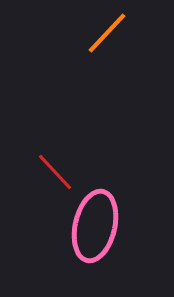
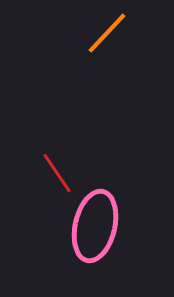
red line: moved 2 px right, 1 px down; rotated 9 degrees clockwise
